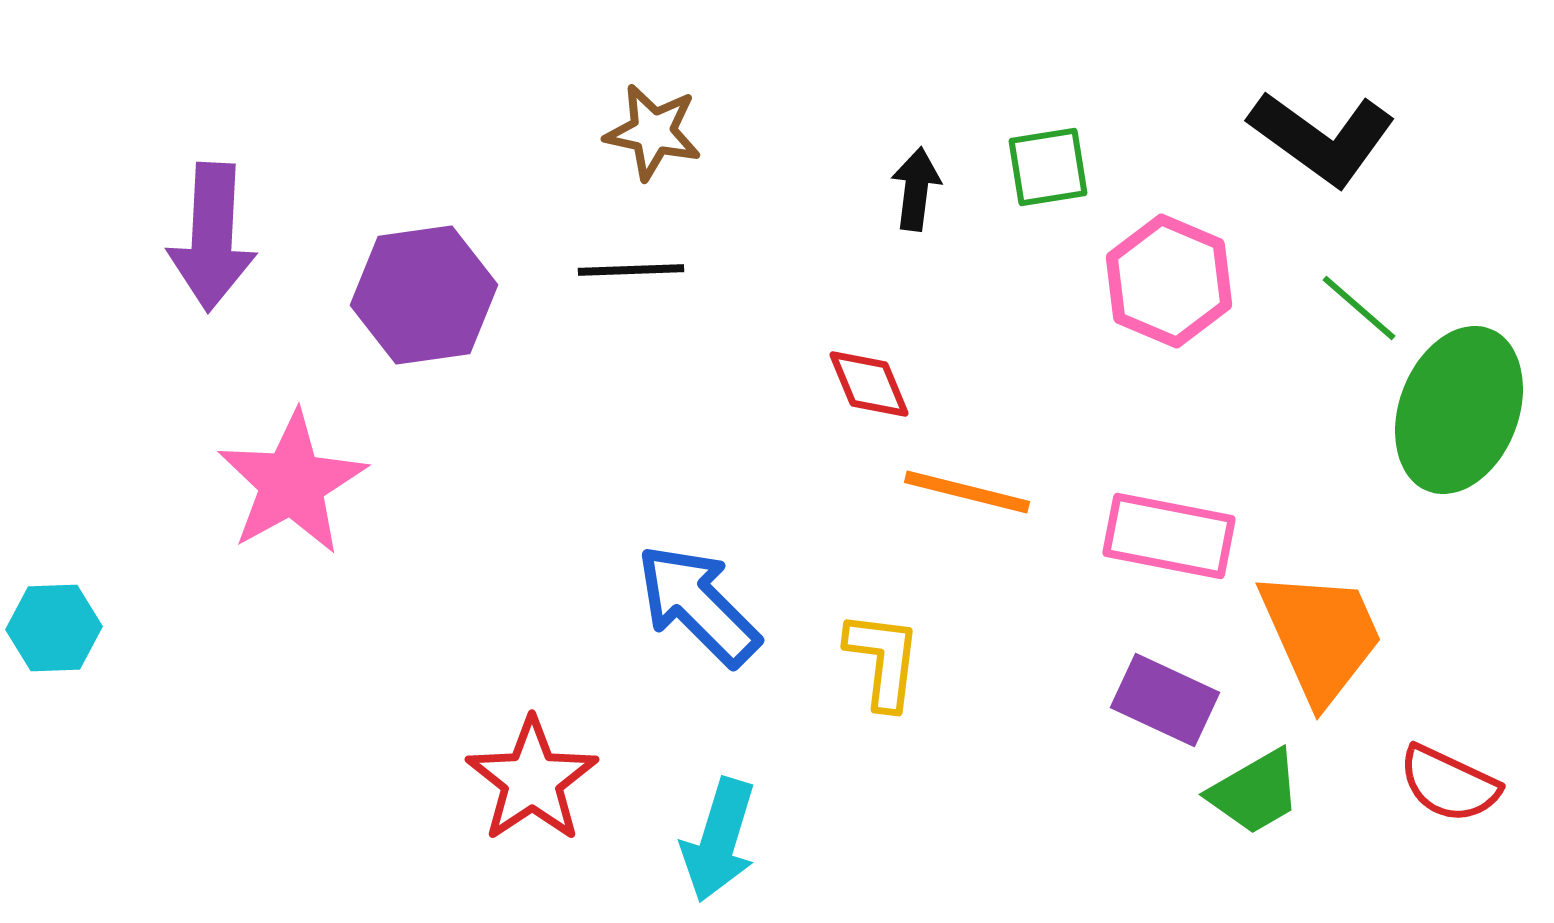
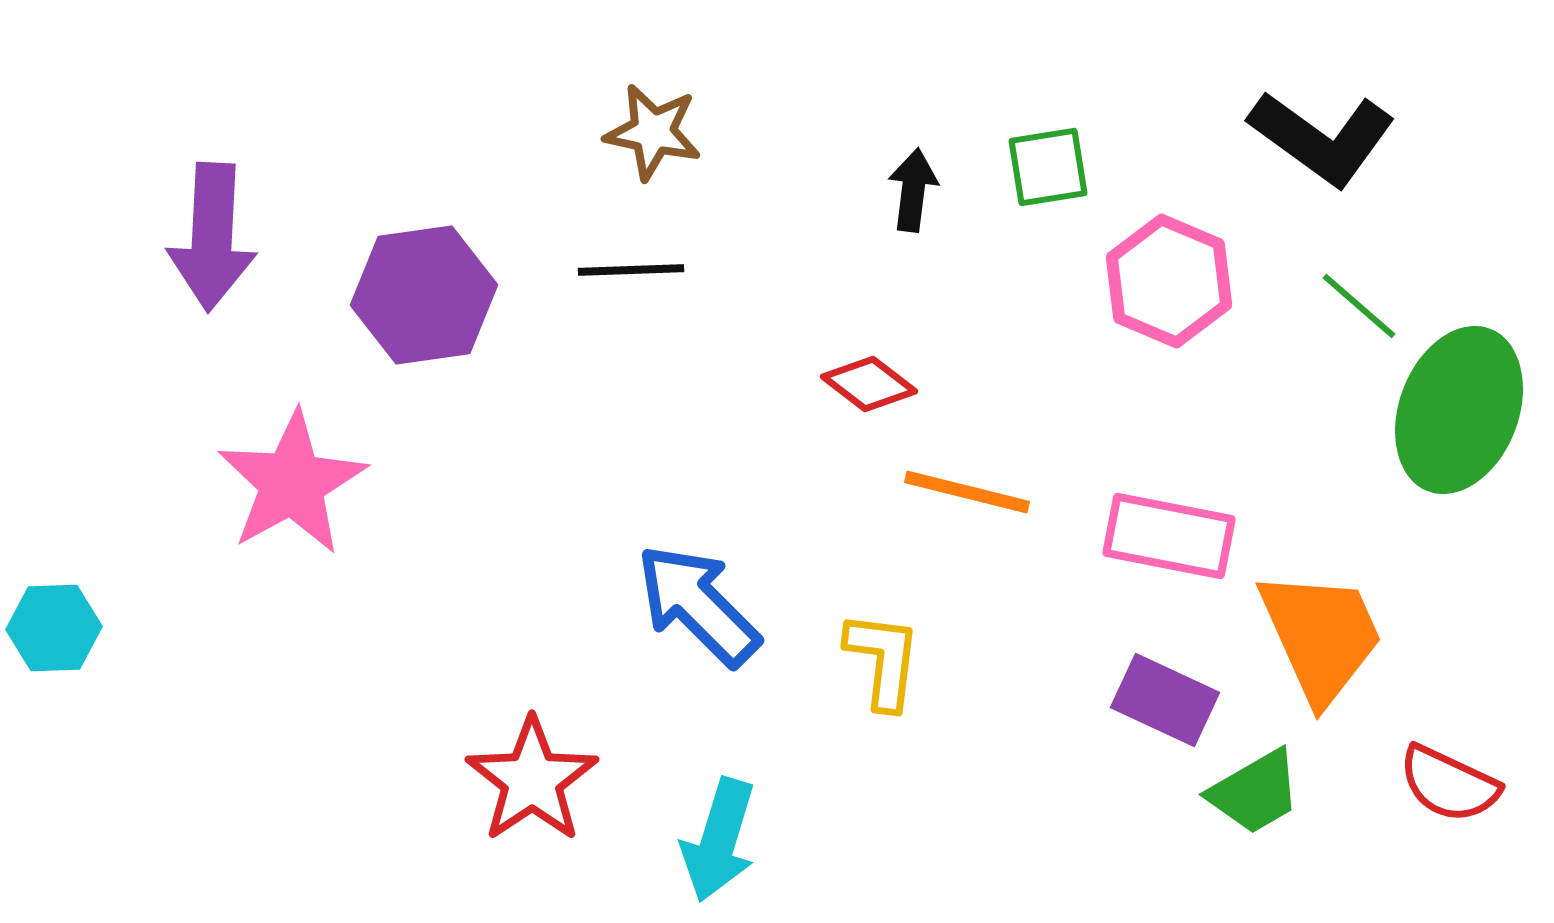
black arrow: moved 3 px left, 1 px down
green line: moved 2 px up
red diamond: rotated 30 degrees counterclockwise
